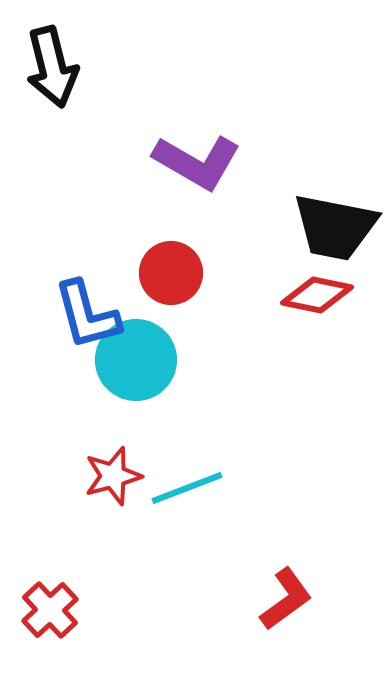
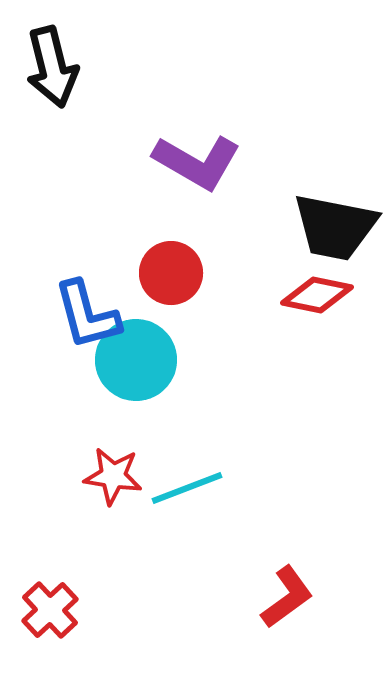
red star: rotated 24 degrees clockwise
red L-shape: moved 1 px right, 2 px up
